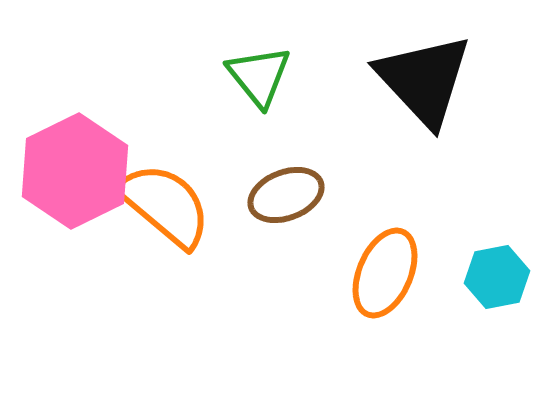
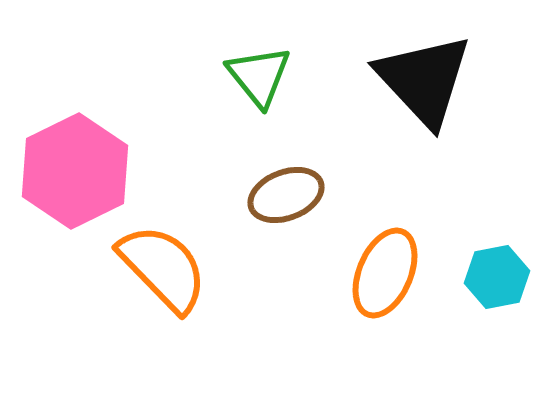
orange semicircle: moved 2 px left, 63 px down; rotated 6 degrees clockwise
